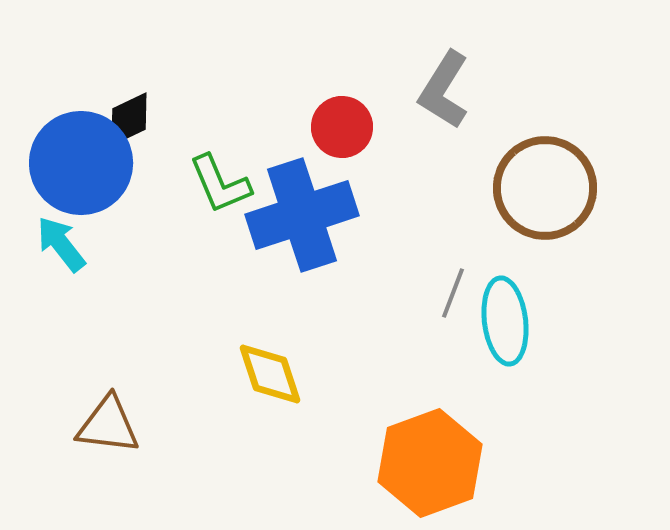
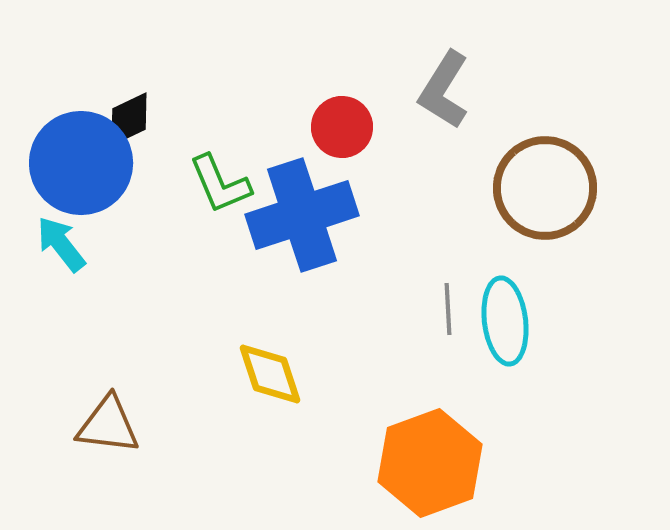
gray line: moved 5 px left, 16 px down; rotated 24 degrees counterclockwise
